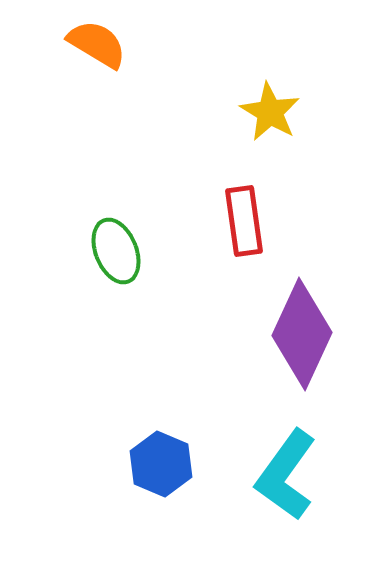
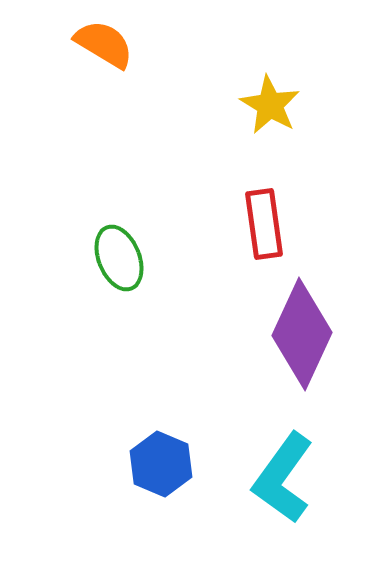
orange semicircle: moved 7 px right
yellow star: moved 7 px up
red rectangle: moved 20 px right, 3 px down
green ellipse: moved 3 px right, 7 px down
cyan L-shape: moved 3 px left, 3 px down
